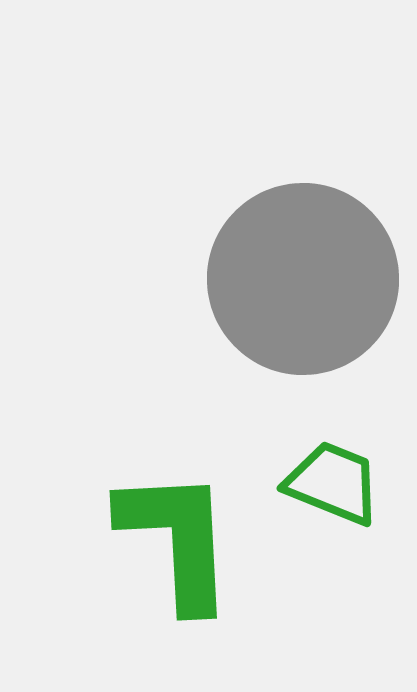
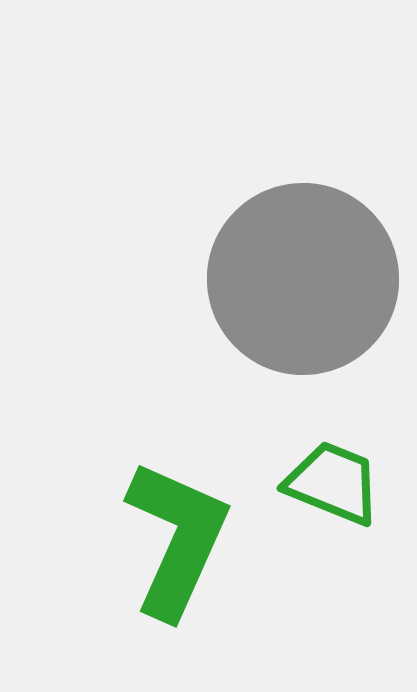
green L-shape: rotated 27 degrees clockwise
